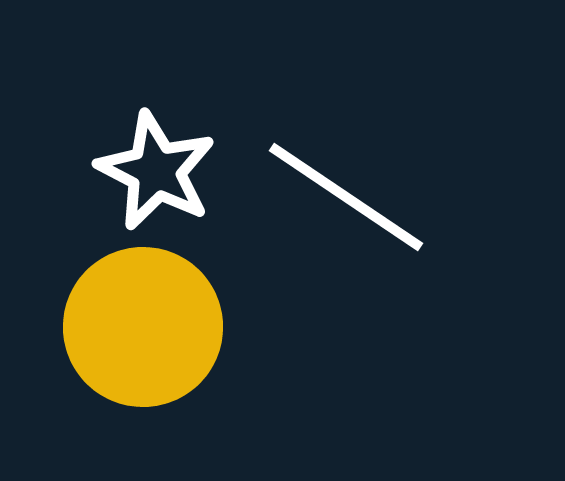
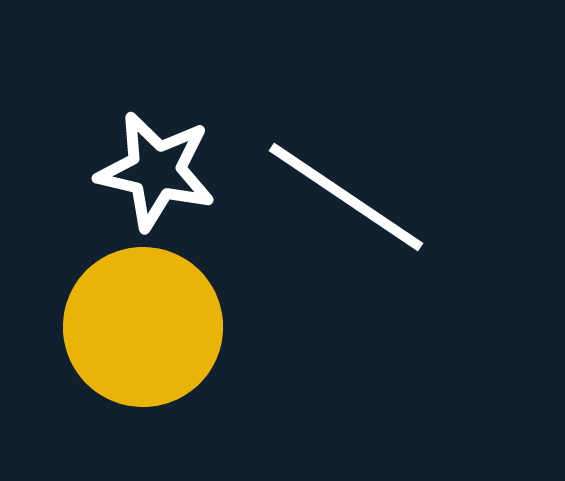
white star: rotated 14 degrees counterclockwise
